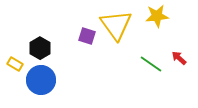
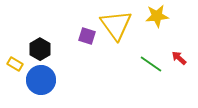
black hexagon: moved 1 px down
